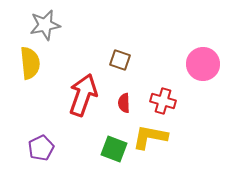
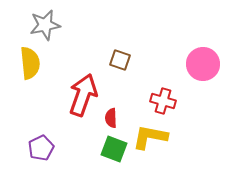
red semicircle: moved 13 px left, 15 px down
